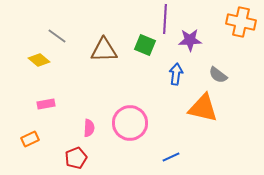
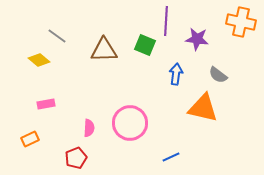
purple line: moved 1 px right, 2 px down
purple star: moved 7 px right, 1 px up; rotated 10 degrees clockwise
